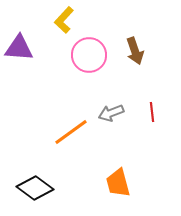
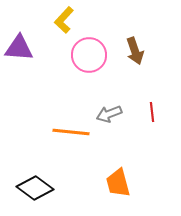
gray arrow: moved 2 px left, 1 px down
orange line: rotated 42 degrees clockwise
